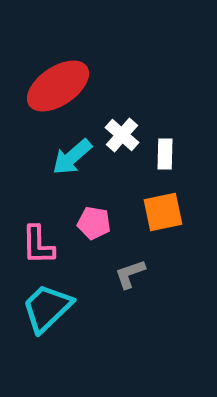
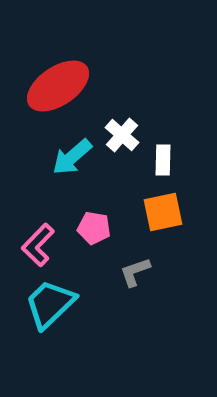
white rectangle: moved 2 px left, 6 px down
pink pentagon: moved 5 px down
pink L-shape: rotated 45 degrees clockwise
gray L-shape: moved 5 px right, 2 px up
cyan trapezoid: moved 3 px right, 4 px up
